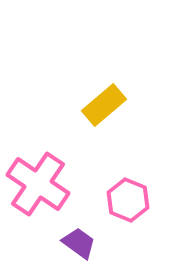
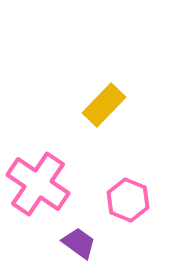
yellow rectangle: rotated 6 degrees counterclockwise
